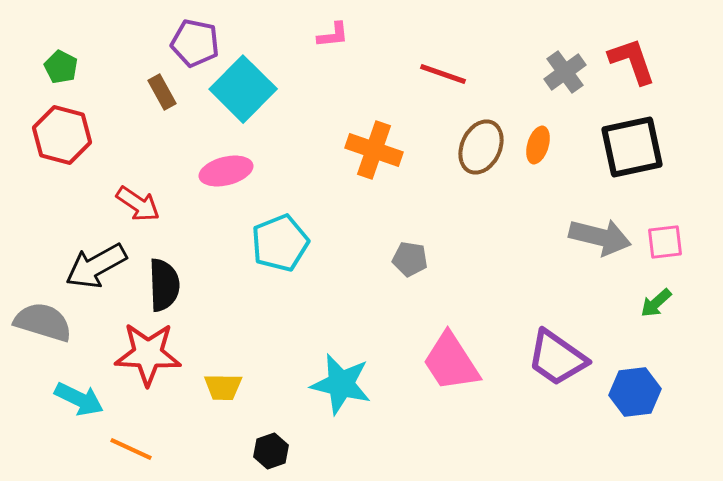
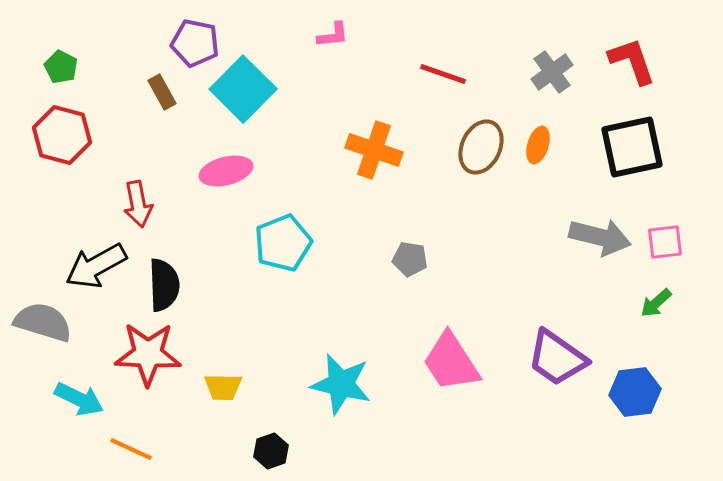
gray cross: moved 13 px left
red arrow: rotated 45 degrees clockwise
cyan pentagon: moved 3 px right
